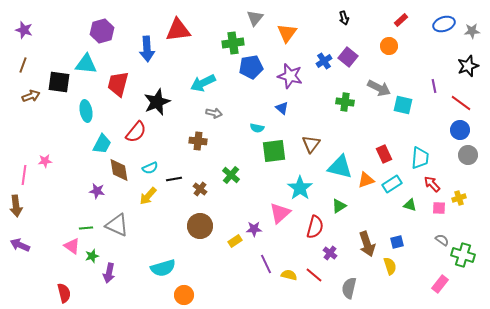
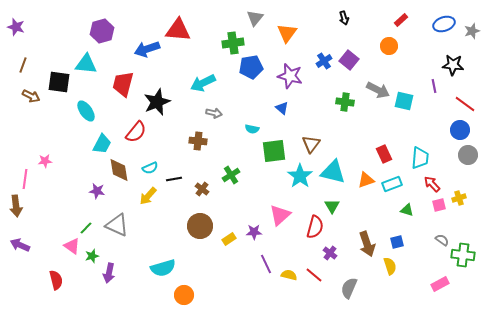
purple star at (24, 30): moved 8 px left, 3 px up
red triangle at (178, 30): rotated 12 degrees clockwise
gray star at (472, 31): rotated 14 degrees counterclockwise
blue arrow at (147, 49): rotated 75 degrees clockwise
purple square at (348, 57): moved 1 px right, 3 px down
black star at (468, 66): moved 15 px left, 1 px up; rotated 25 degrees clockwise
red trapezoid at (118, 84): moved 5 px right
gray arrow at (379, 88): moved 1 px left, 2 px down
brown arrow at (31, 96): rotated 48 degrees clockwise
red line at (461, 103): moved 4 px right, 1 px down
cyan square at (403, 105): moved 1 px right, 4 px up
cyan ellipse at (86, 111): rotated 25 degrees counterclockwise
cyan semicircle at (257, 128): moved 5 px left, 1 px down
cyan triangle at (340, 167): moved 7 px left, 5 px down
pink line at (24, 175): moved 1 px right, 4 px down
green cross at (231, 175): rotated 18 degrees clockwise
cyan rectangle at (392, 184): rotated 12 degrees clockwise
cyan star at (300, 188): moved 12 px up
brown cross at (200, 189): moved 2 px right
green triangle at (410, 205): moved 3 px left, 5 px down
green triangle at (339, 206): moved 7 px left; rotated 28 degrees counterclockwise
pink square at (439, 208): moved 3 px up; rotated 16 degrees counterclockwise
pink triangle at (280, 213): moved 2 px down
green line at (86, 228): rotated 40 degrees counterclockwise
purple star at (254, 229): moved 3 px down
yellow rectangle at (235, 241): moved 6 px left, 2 px up
green cross at (463, 255): rotated 10 degrees counterclockwise
pink rectangle at (440, 284): rotated 24 degrees clockwise
gray semicircle at (349, 288): rotated 10 degrees clockwise
red semicircle at (64, 293): moved 8 px left, 13 px up
